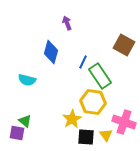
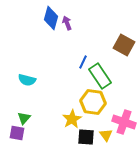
blue diamond: moved 34 px up
green triangle: moved 1 px left, 3 px up; rotated 32 degrees clockwise
